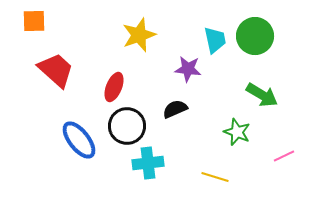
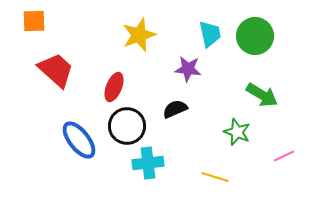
cyan trapezoid: moved 5 px left, 6 px up
